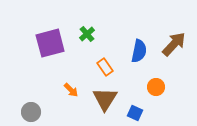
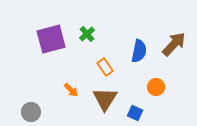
purple square: moved 1 px right, 4 px up
